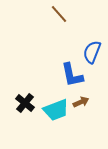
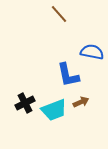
blue semicircle: rotated 80 degrees clockwise
blue L-shape: moved 4 px left
black cross: rotated 24 degrees clockwise
cyan trapezoid: moved 2 px left
